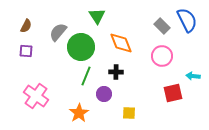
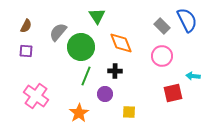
black cross: moved 1 px left, 1 px up
purple circle: moved 1 px right
yellow square: moved 1 px up
